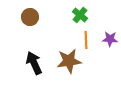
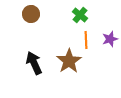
brown circle: moved 1 px right, 3 px up
purple star: rotated 21 degrees counterclockwise
brown star: rotated 25 degrees counterclockwise
